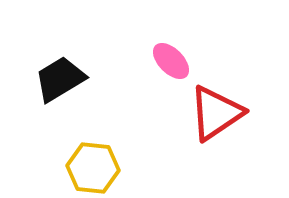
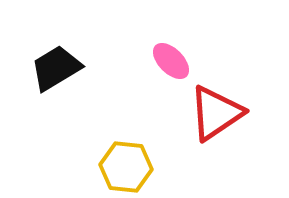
black trapezoid: moved 4 px left, 11 px up
yellow hexagon: moved 33 px right, 1 px up
